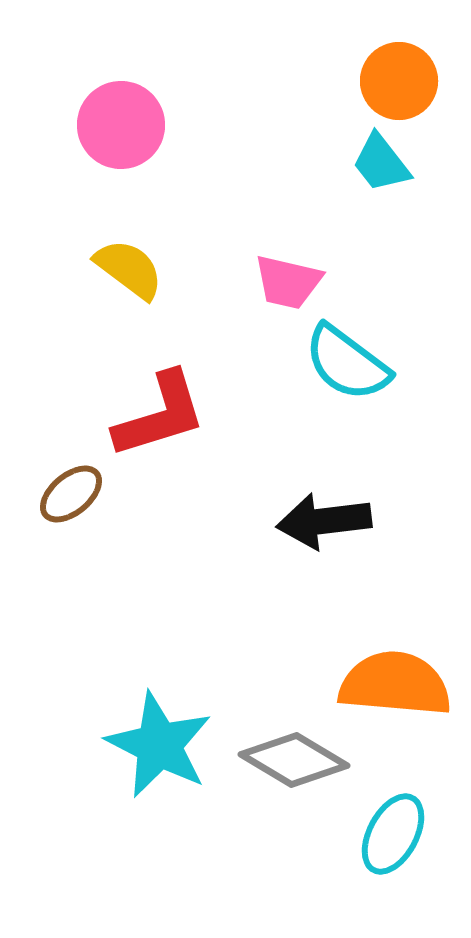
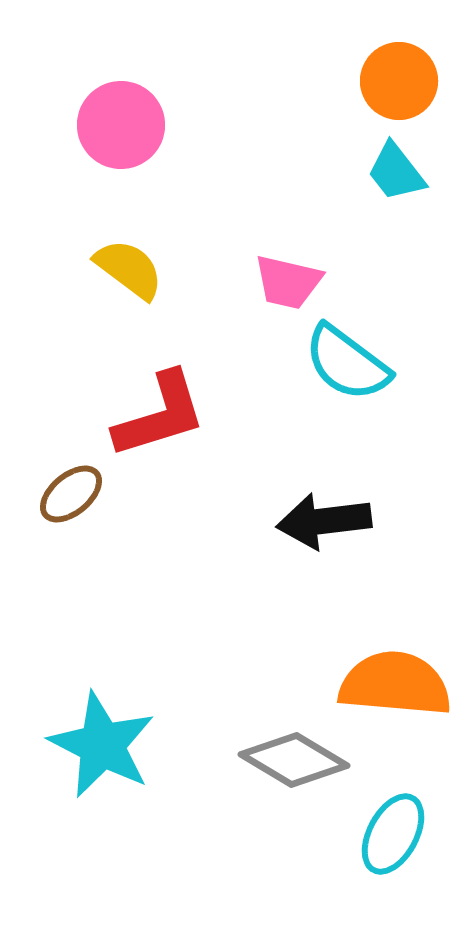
cyan trapezoid: moved 15 px right, 9 px down
cyan star: moved 57 px left
